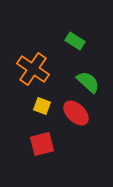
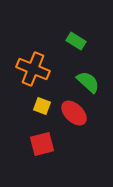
green rectangle: moved 1 px right
orange cross: rotated 12 degrees counterclockwise
red ellipse: moved 2 px left
